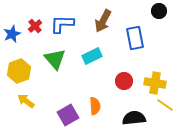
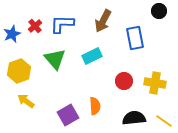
yellow line: moved 1 px left, 16 px down
